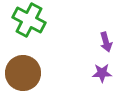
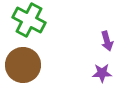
purple arrow: moved 1 px right, 1 px up
brown circle: moved 8 px up
